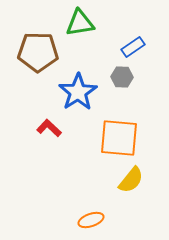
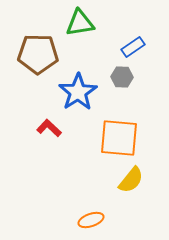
brown pentagon: moved 2 px down
